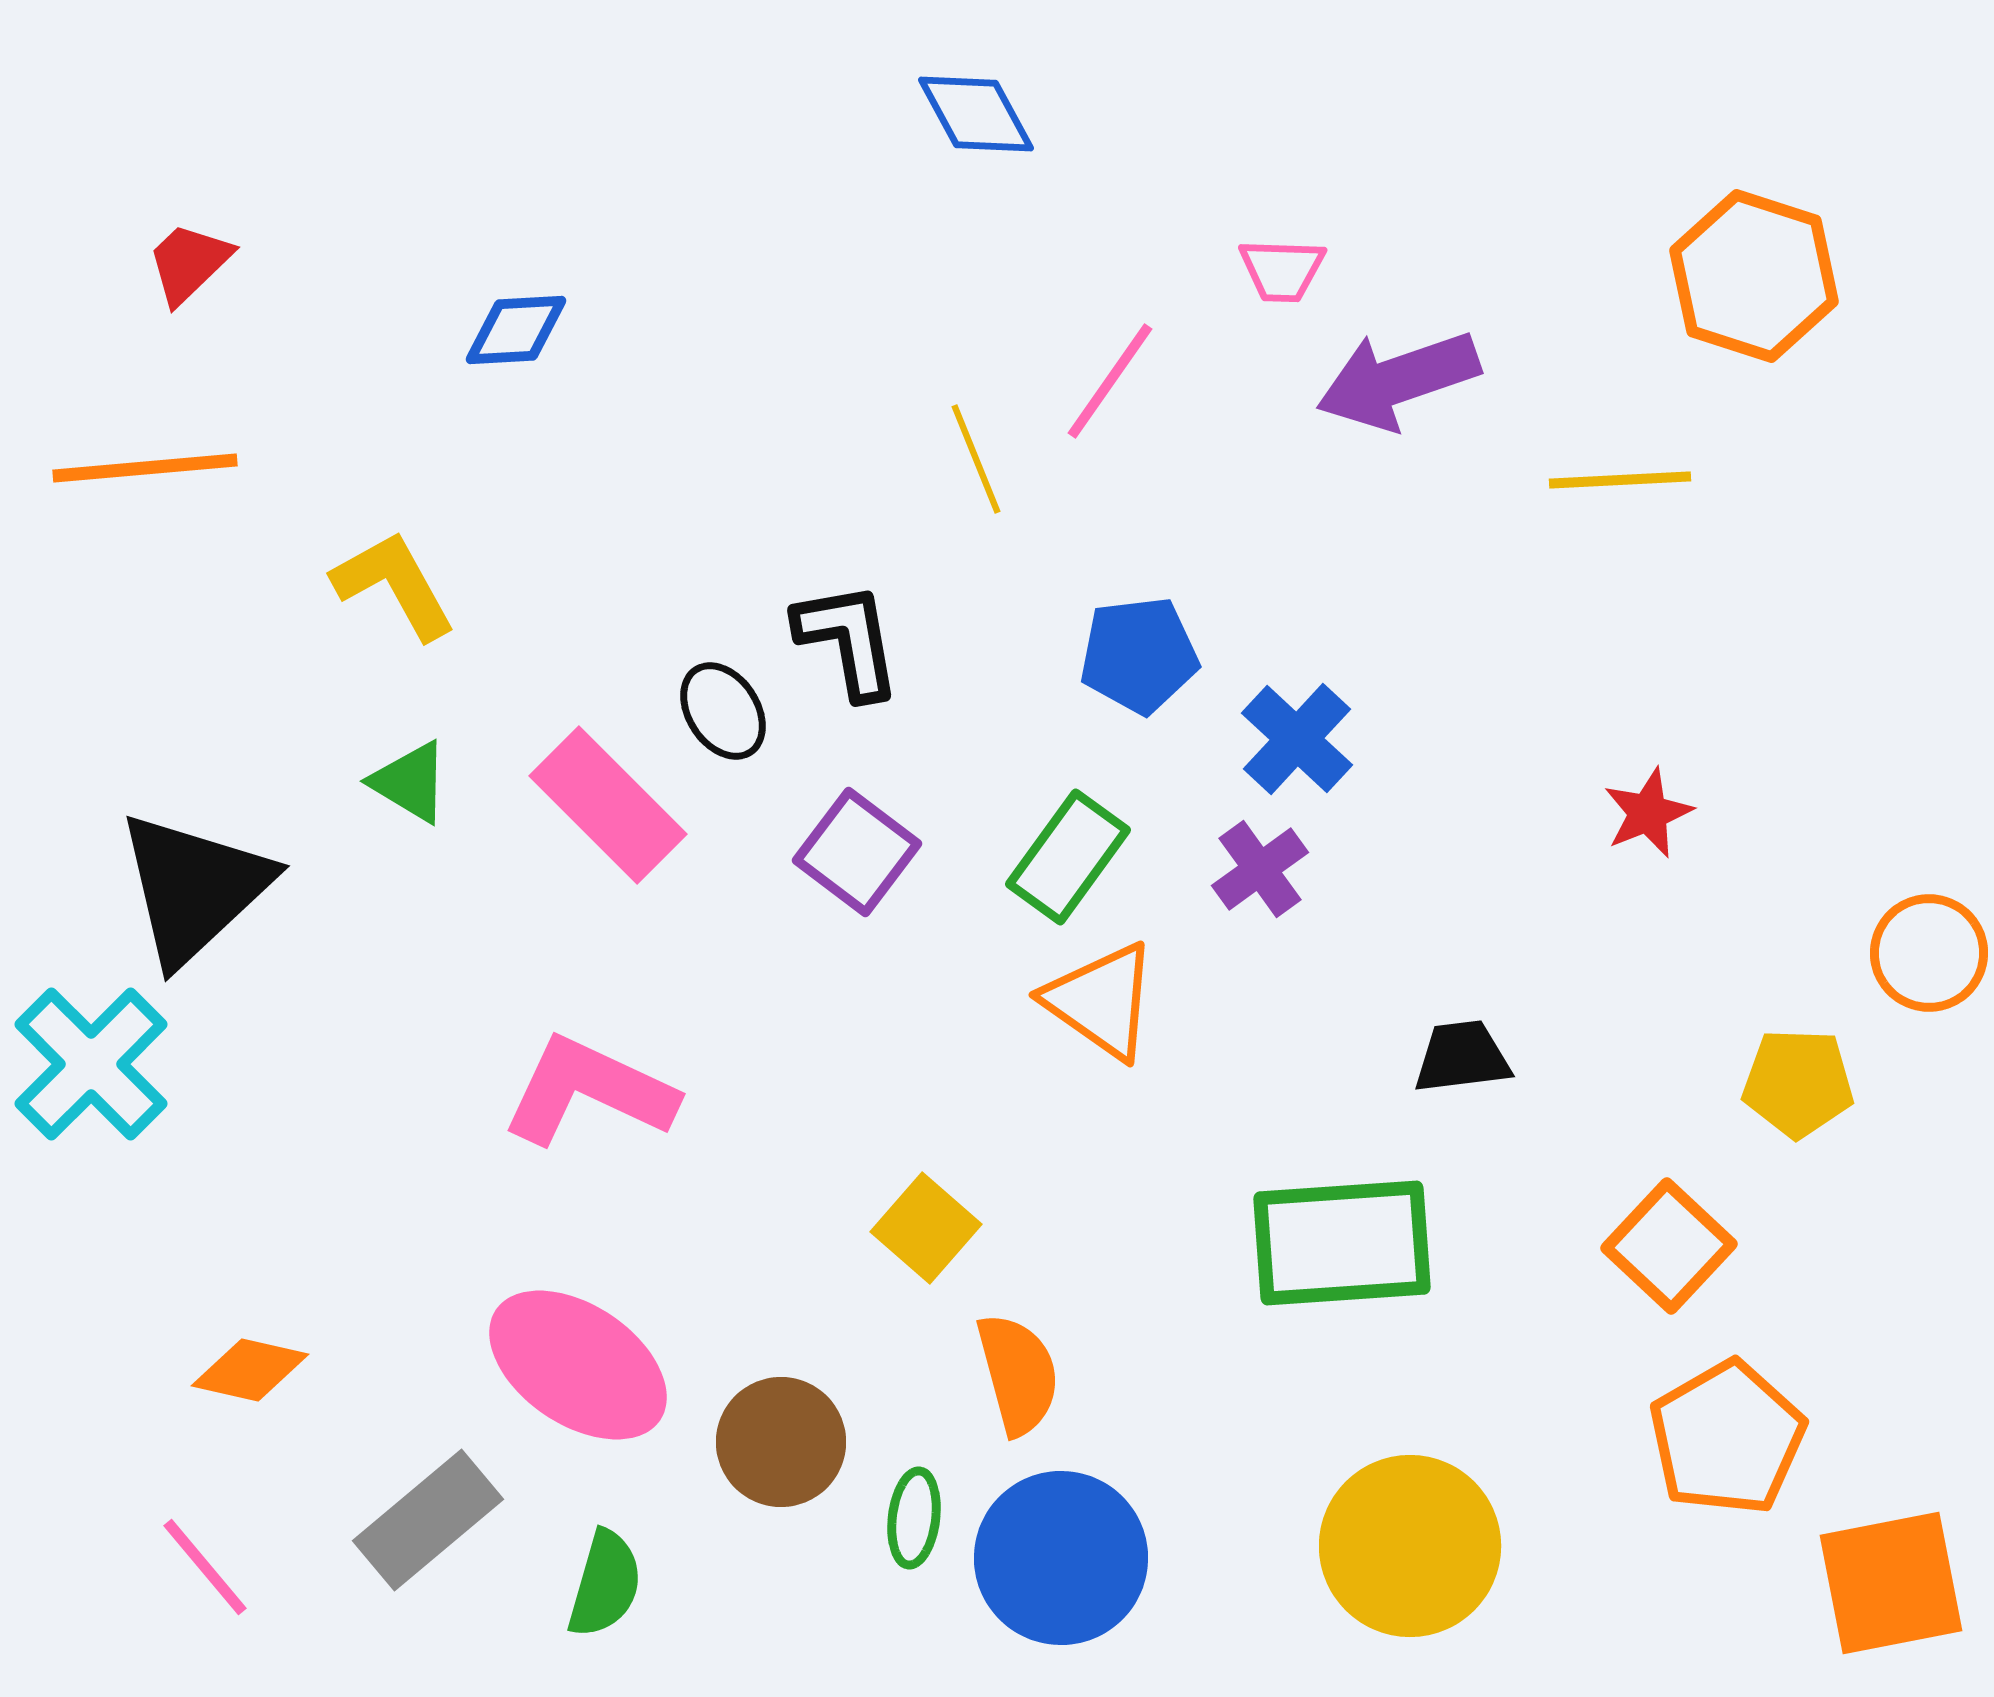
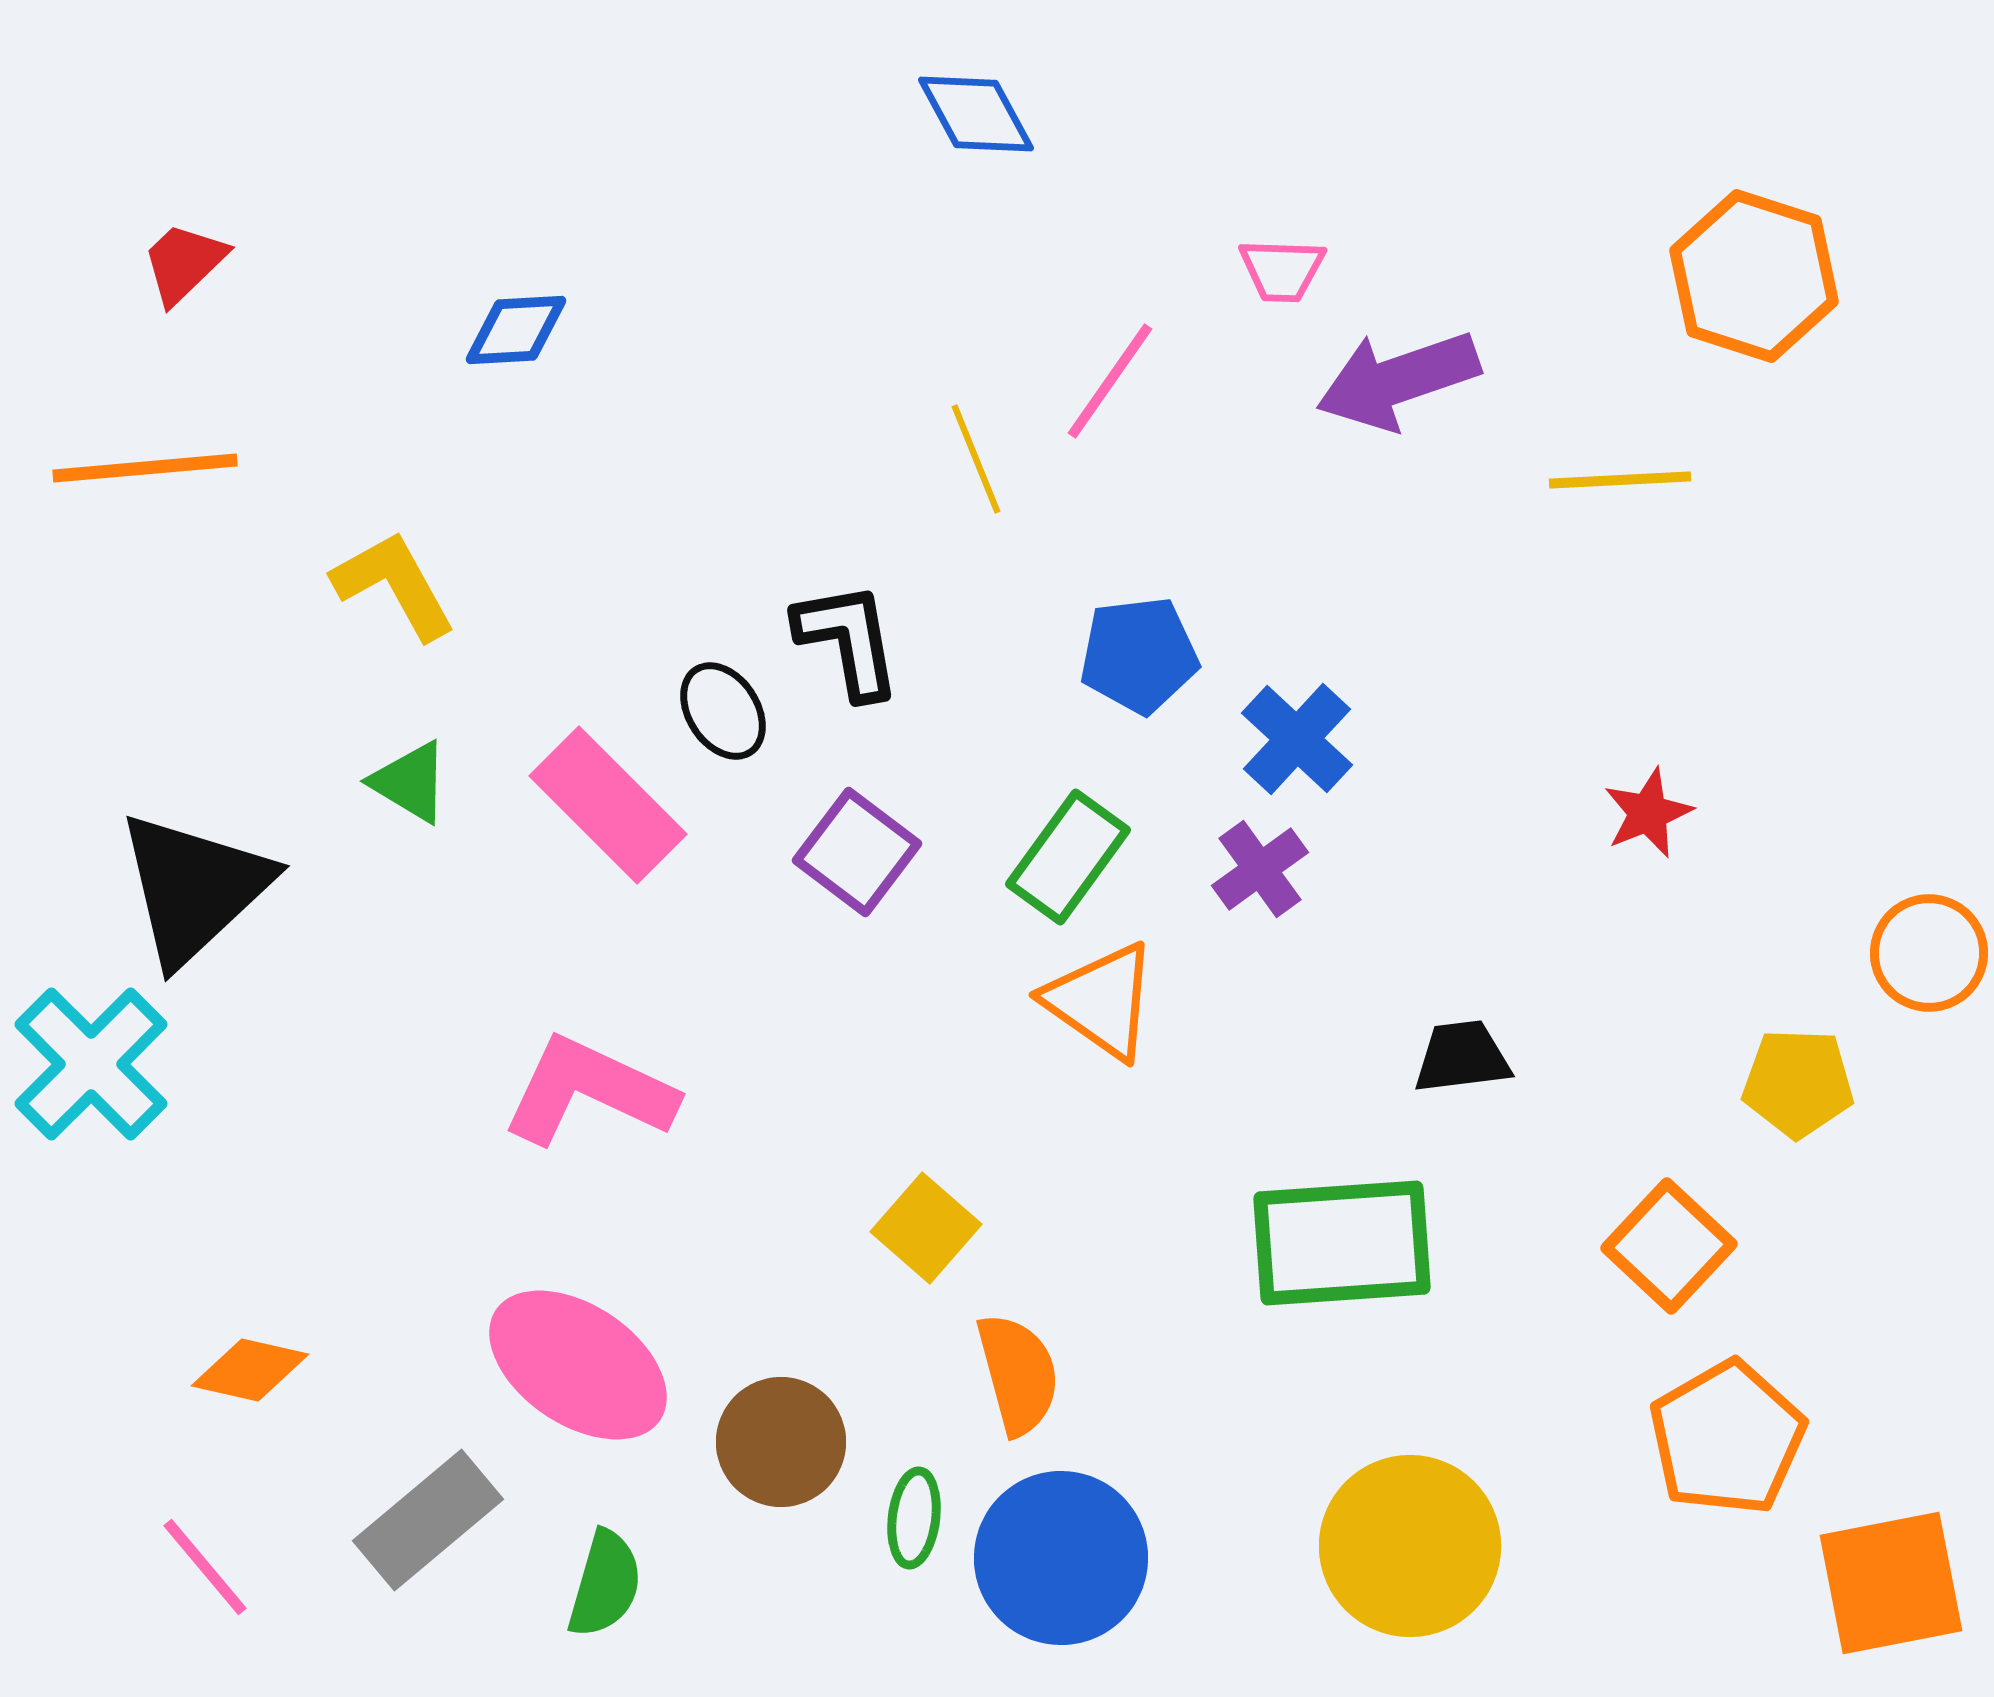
red trapezoid at (189, 263): moved 5 px left
